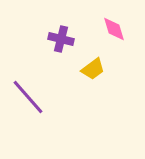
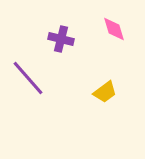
yellow trapezoid: moved 12 px right, 23 px down
purple line: moved 19 px up
